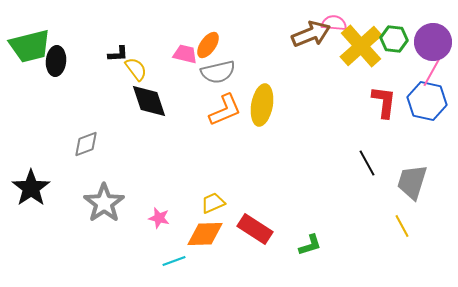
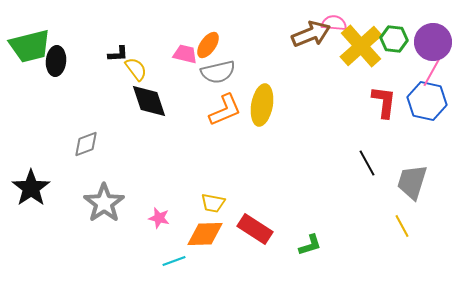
yellow trapezoid: rotated 145 degrees counterclockwise
